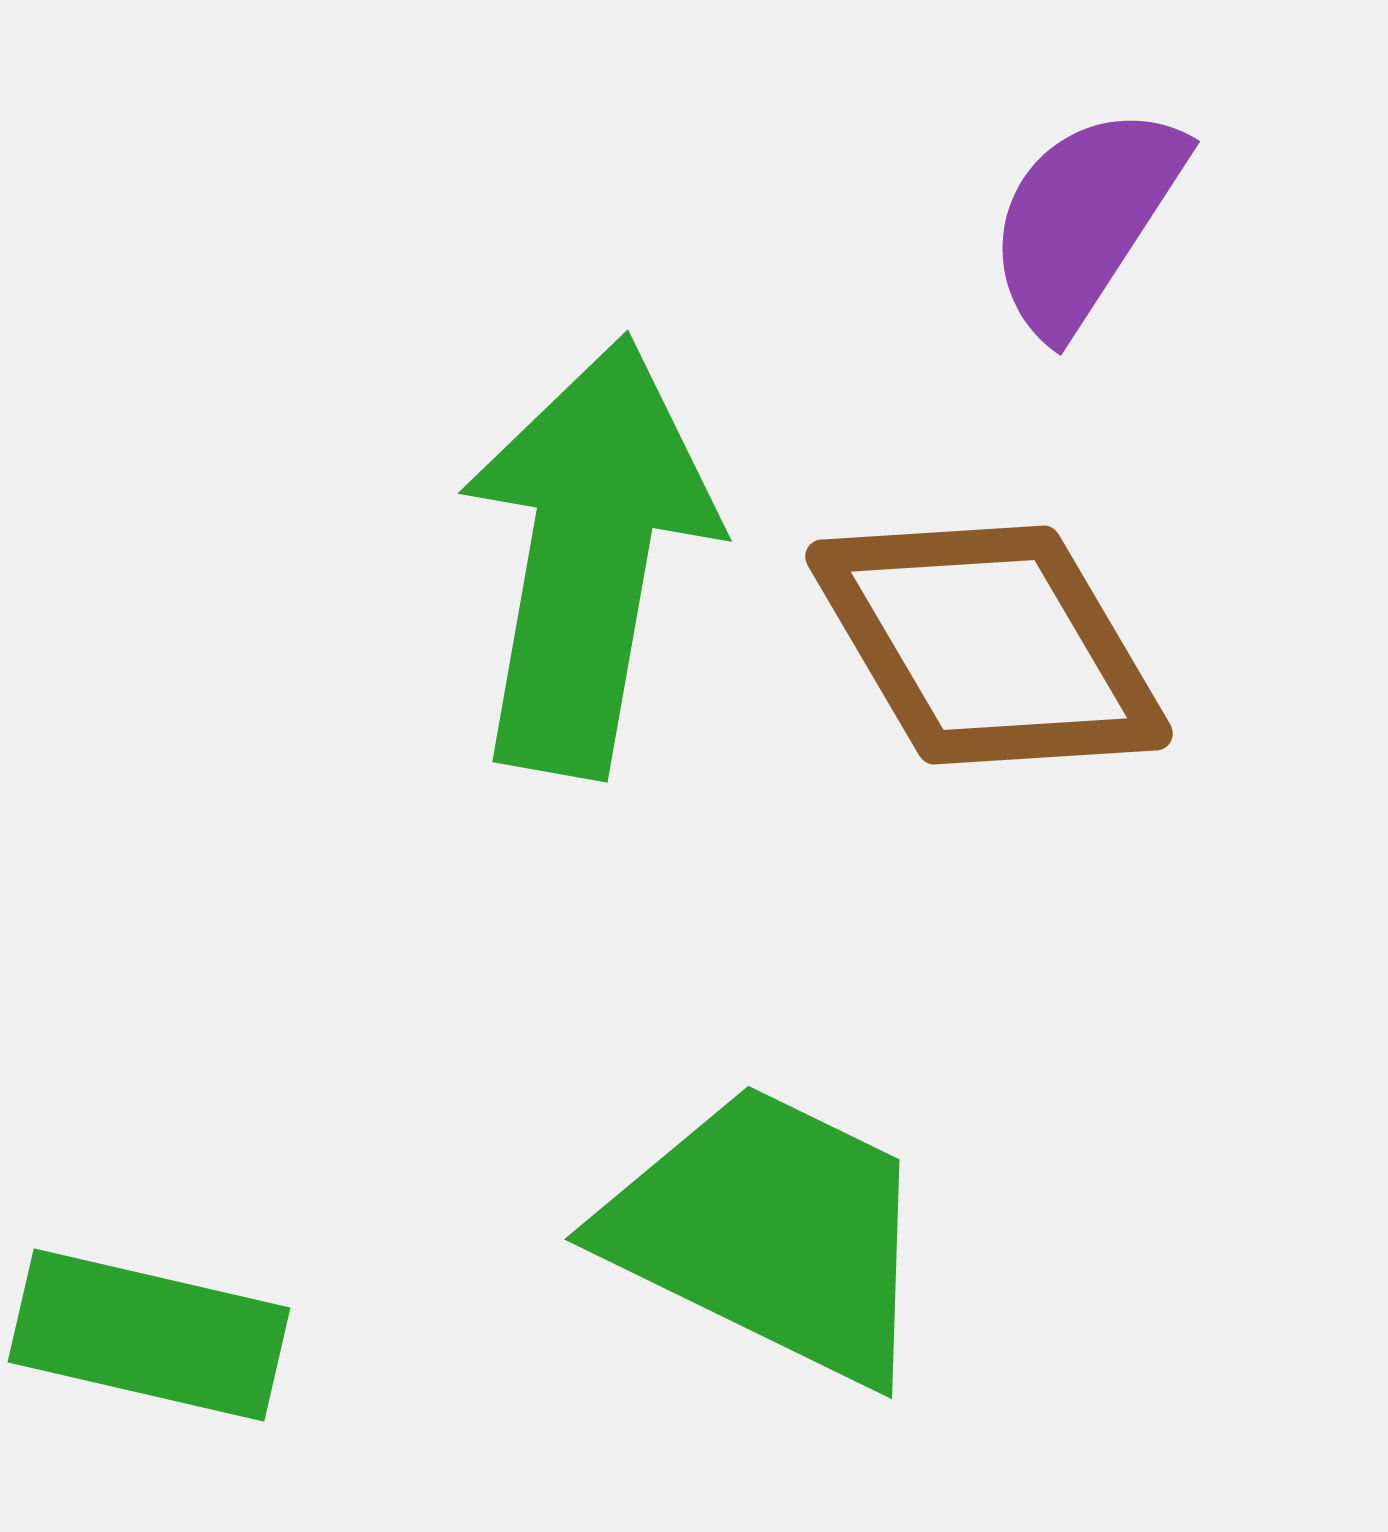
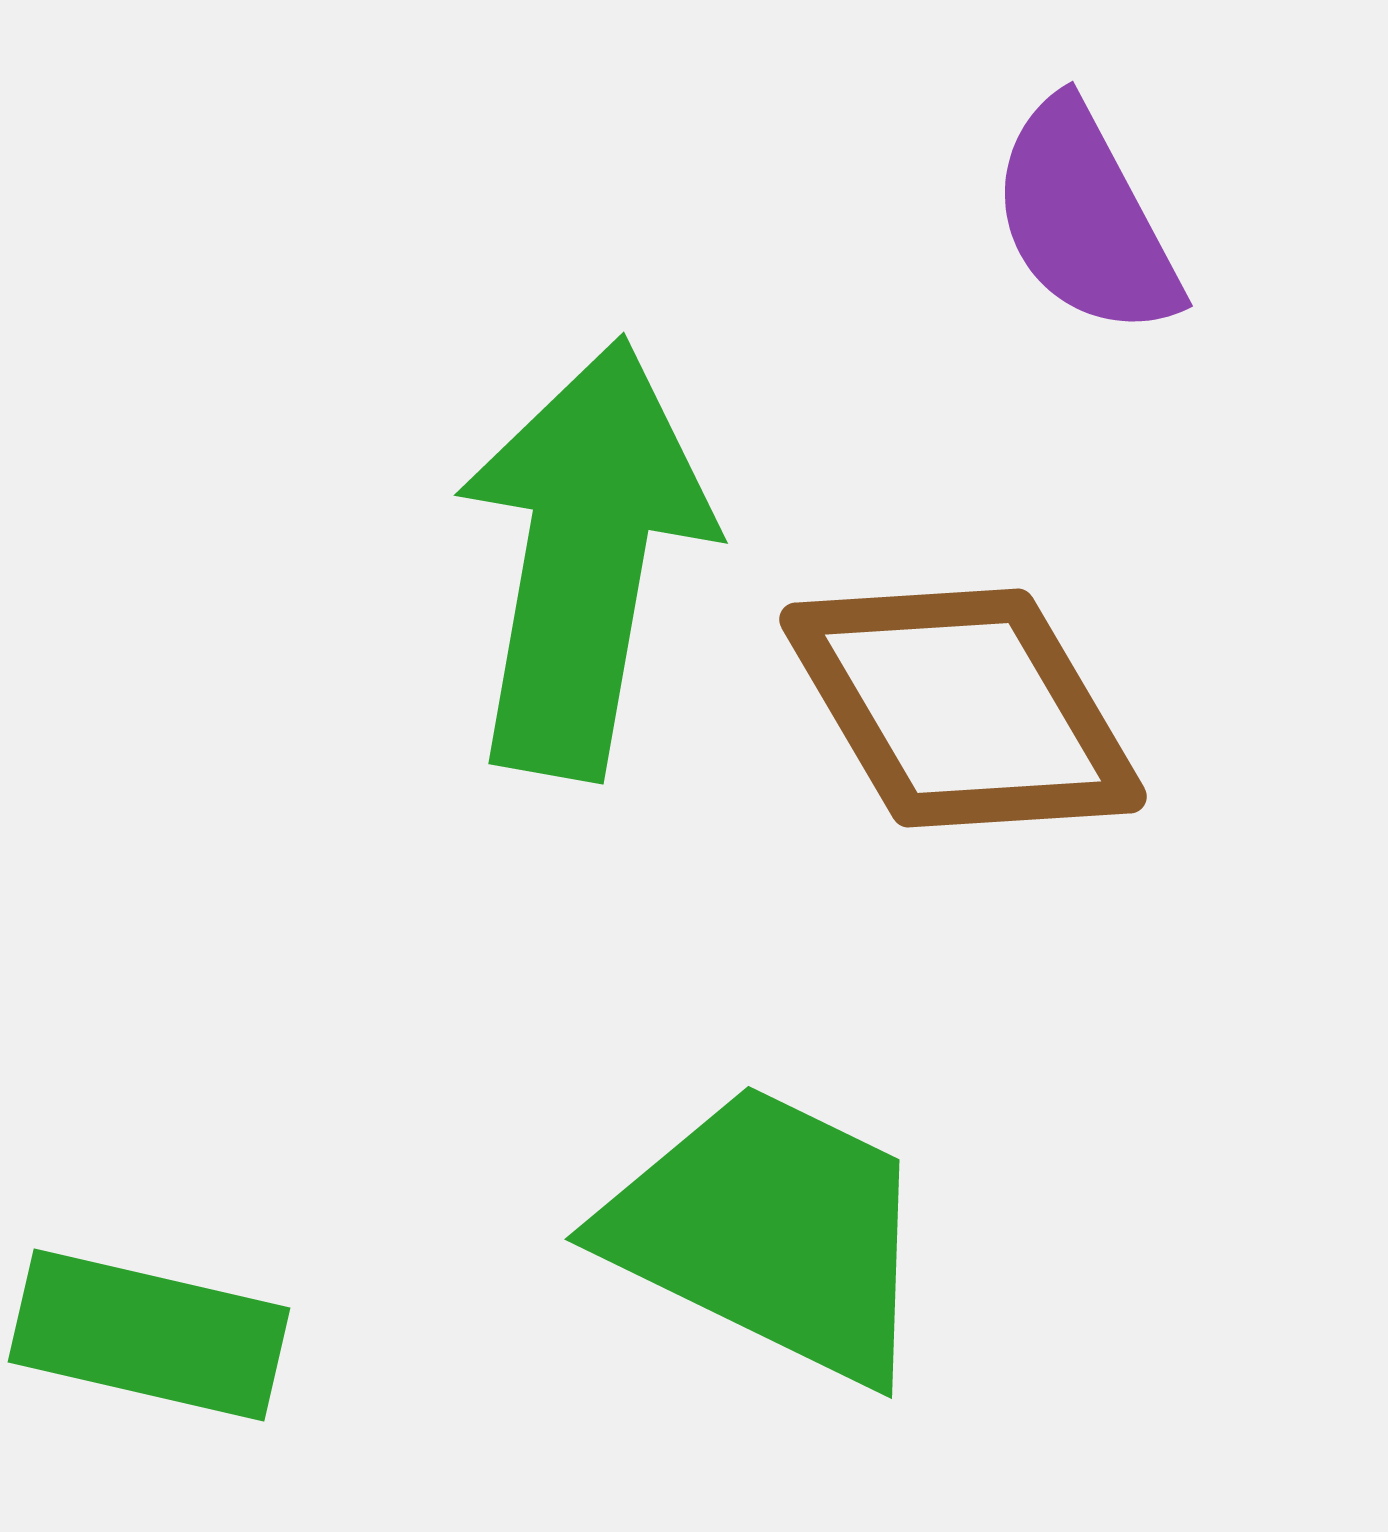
purple semicircle: rotated 61 degrees counterclockwise
green arrow: moved 4 px left, 2 px down
brown diamond: moved 26 px left, 63 px down
